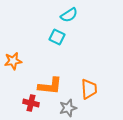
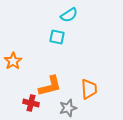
cyan square: rotated 14 degrees counterclockwise
orange star: rotated 24 degrees counterclockwise
orange L-shape: rotated 20 degrees counterclockwise
